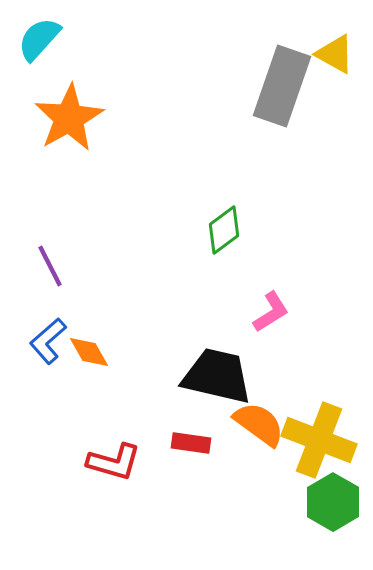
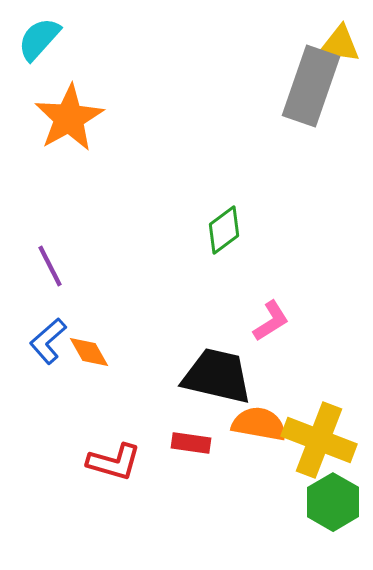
yellow triangle: moved 5 px right, 10 px up; rotated 21 degrees counterclockwise
gray rectangle: moved 29 px right
pink L-shape: moved 9 px down
orange semicircle: rotated 26 degrees counterclockwise
